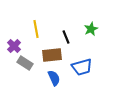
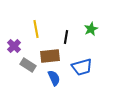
black line: rotated 32 degrees clockwise
brown rectangle: moved 2 px left, 1 px down
gray rectangle: moved 3 px right, 2 px down
